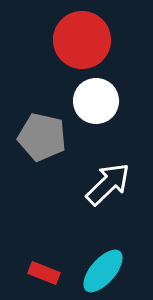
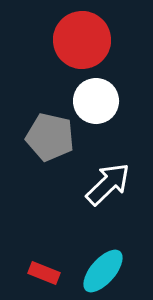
gray pentagon: moved 8 px right
